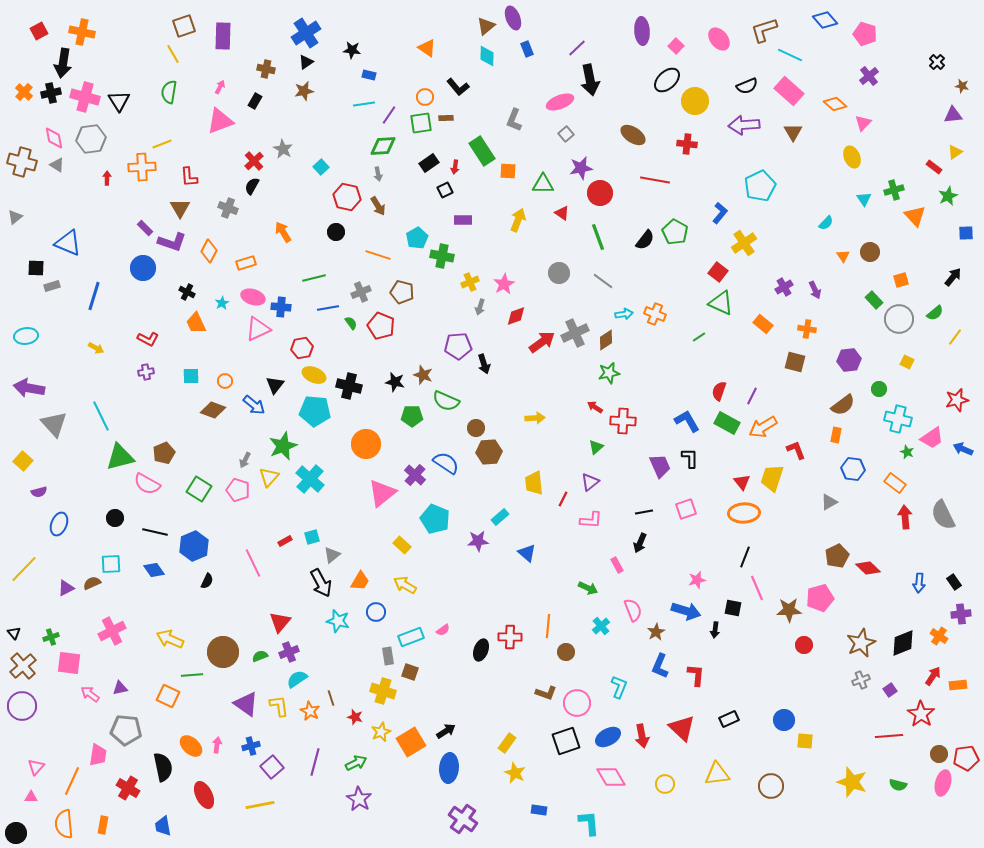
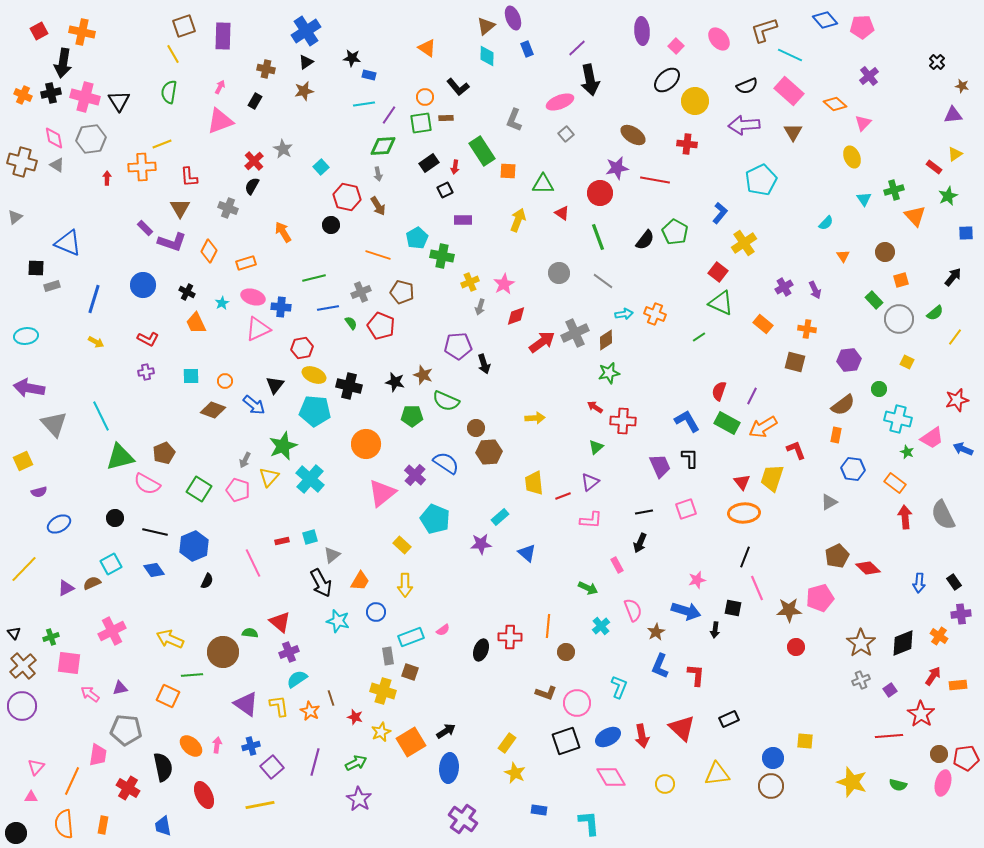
blue cross at (306, 33): moved 2 px up
pink pentagon at (865, 34): moved 3 px left, 7 px up; rotated 20 degrees counterclockwise
black star at (352, 50): moved 8 px down
orange cross at (24, 92): moved 1 px left, 3 px down; rotated 18 degrees counterclockwise
yellow triangle at (955, 152): moved 2 px down
purple star at (581, 168): moved 36 px right
cyan pentagon at (760, 186): moved 1 px right, 6 px up
black circle at (336, 232): moved 5 px left, 7 px up
brown circle at (870, 252): moved 15 px right
blue circle at (143, 268): moved 17 px down
blue line at (94, 296): moved 3 px down
yellow arrow at (96, 348): moved 6 px up
yellow square at (23, 461): rotated 24 degrees clockwise
red line at (563, 499): moved 3 px up; rotated 42 degrees clockwise
blue ellipse at (59, 524): rotated 40 degrees clockwise
cyan square at (312, 537): moved 2 px left
red rectangle at (285, 541): moved 3 px left; rotated 16 degrees clockwise
purple star at (478, 541): moved 3 px right, 3 px down
cyan square at (111, 564): rotated 25 degrees counterclockwise
yellow arrow at (405, 585): rotated 120 degrees counterclockwise
red triangle at (280, 622): rotated 30 degrees counterclockwise
brown star at (861, 643): rotated 12 degrees counterclockwise
red circle at (804, 645): moved 8 px left, 2 px down
green semicircle at (260, 656): moved 10 px left, 23 px up; rotated 28 degrees clockwise
blue circle at (784, 720): moved 11 px left, 38 px down
